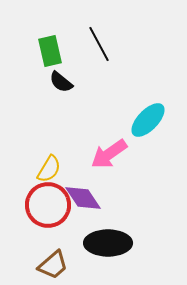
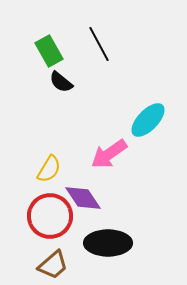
green rectangle: moved 1 px left; rotated 16 degrees counterclockwise
red circle: moved 2 px right, 11 px down
